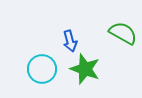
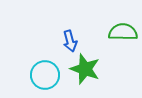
green semicircle: moved 1 px up; rotated 28 degrees counterclockwise
cyan circle: moved 3 px right, 6 px down
